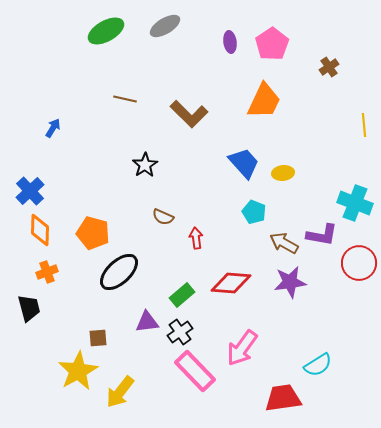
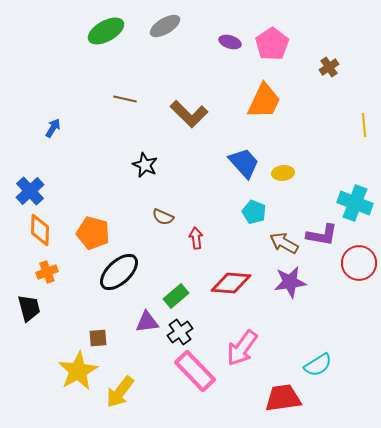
purple ellipse: rotated 65 degrees counterclockwise
black star: rotated 15 degrees counterclockwise
green rectangle: moved 6 px left, 1 px down
